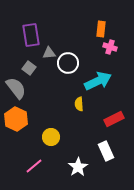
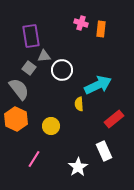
purple rectangle: moved 1 px down
pink cross: moved 29 px left, 24 px up
gray triangle: moved 5 px left, 3 px down
white circle: moved 6 px left, 7 px down
cyan arrow: moved 4 px down
gray semicircle: moved 3 px right, 1 px down
red rectangle: rotated 12 degrees counterclockwise
yellow circle: moved 11 px up
white rectangle: moved 2 px left
pink line: moved 7 px up; rotated 18 degrees counterclockwise
